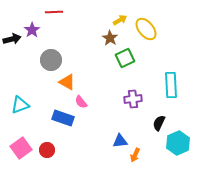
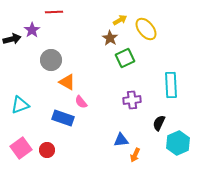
purple cross: moved 1 px left, 1 px down
blue triangle: moved 1 px right, 1 px up
